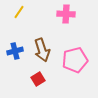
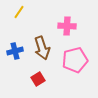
pink cross: moved 1 px right, 12 px down
brown arrow: moved 2 px up
